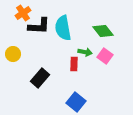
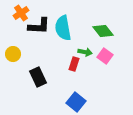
orange cross: moved 2 px left
red rectangle: rotated 16 degrees clockwise
black rectangle: moved 2 px left, 1 px up; rotated 66 degrees counterclockwise
